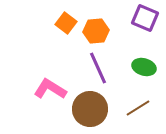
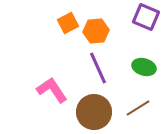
purple square: moved 1 px right, 1 px up
orange square: moved 2 px right; rotated 25 degrees clockwise
pink L-shape: moved 2 px right, 1 px down; rotated 24 degrees clockwise
brown circle: moved 4 px right, 3 px down
